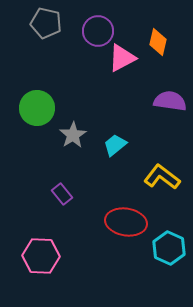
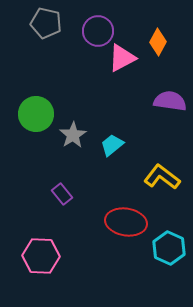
orange diamond: rotated 16 degrees clockwise
green circle: moved 1 px left, 6 px down
cyan trapezoid: moved 3 px left
